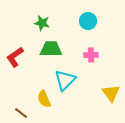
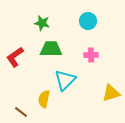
yellow triangle: rotated 48 degrees clockwise
yellow semicircle: rotated 36 degrees clockwise
brown line: moved 1 px up
